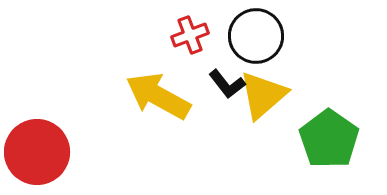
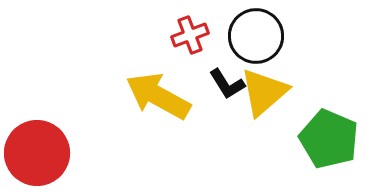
black L-shape: rotated 6 degrees clockwise
yellow triangle: moved 1 px right, 3 px up
green pentagon: rotated 12 degrees counterclockwise
red circle: moved 1 px down
